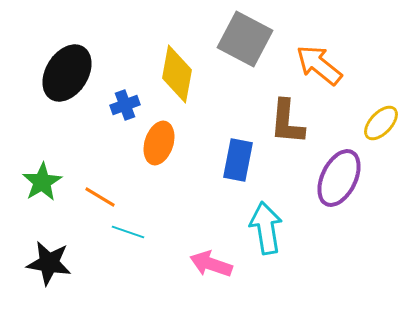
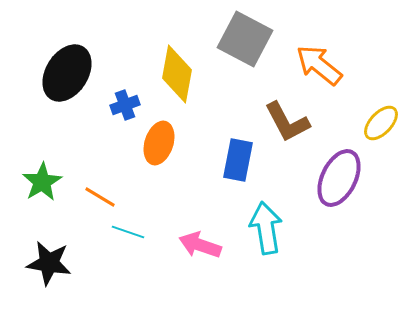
brown L-shape: rotated 33 degrees counterclockwise
pink arrow: moved 11 px left, 19 px up
